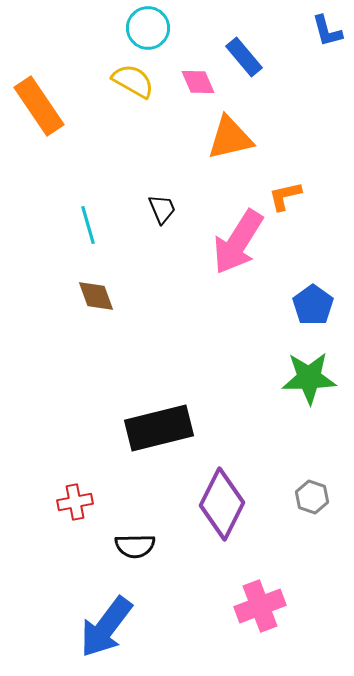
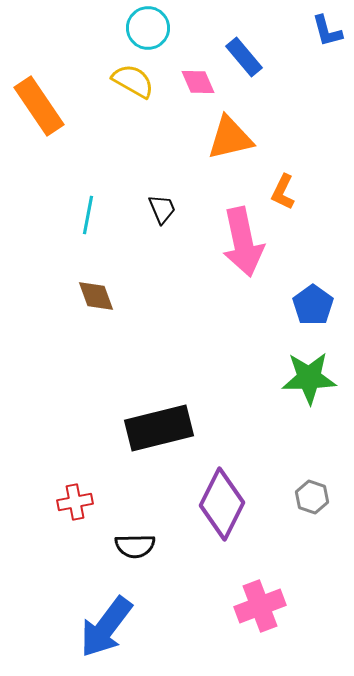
orange L-shape: moved 2 px left, 4 px up; rotated 51 degrees counterclockwise
cyan line: moved 10 px up; rotated 27 degrees clockwise
pink arrow: moved 5 px right; rotated 44 degrees counterclockwise
